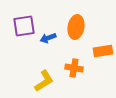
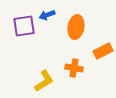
blue arrow: moved 1 px left, 23 px up
orange rectangle: rotated 18 degrees counterclockwise
